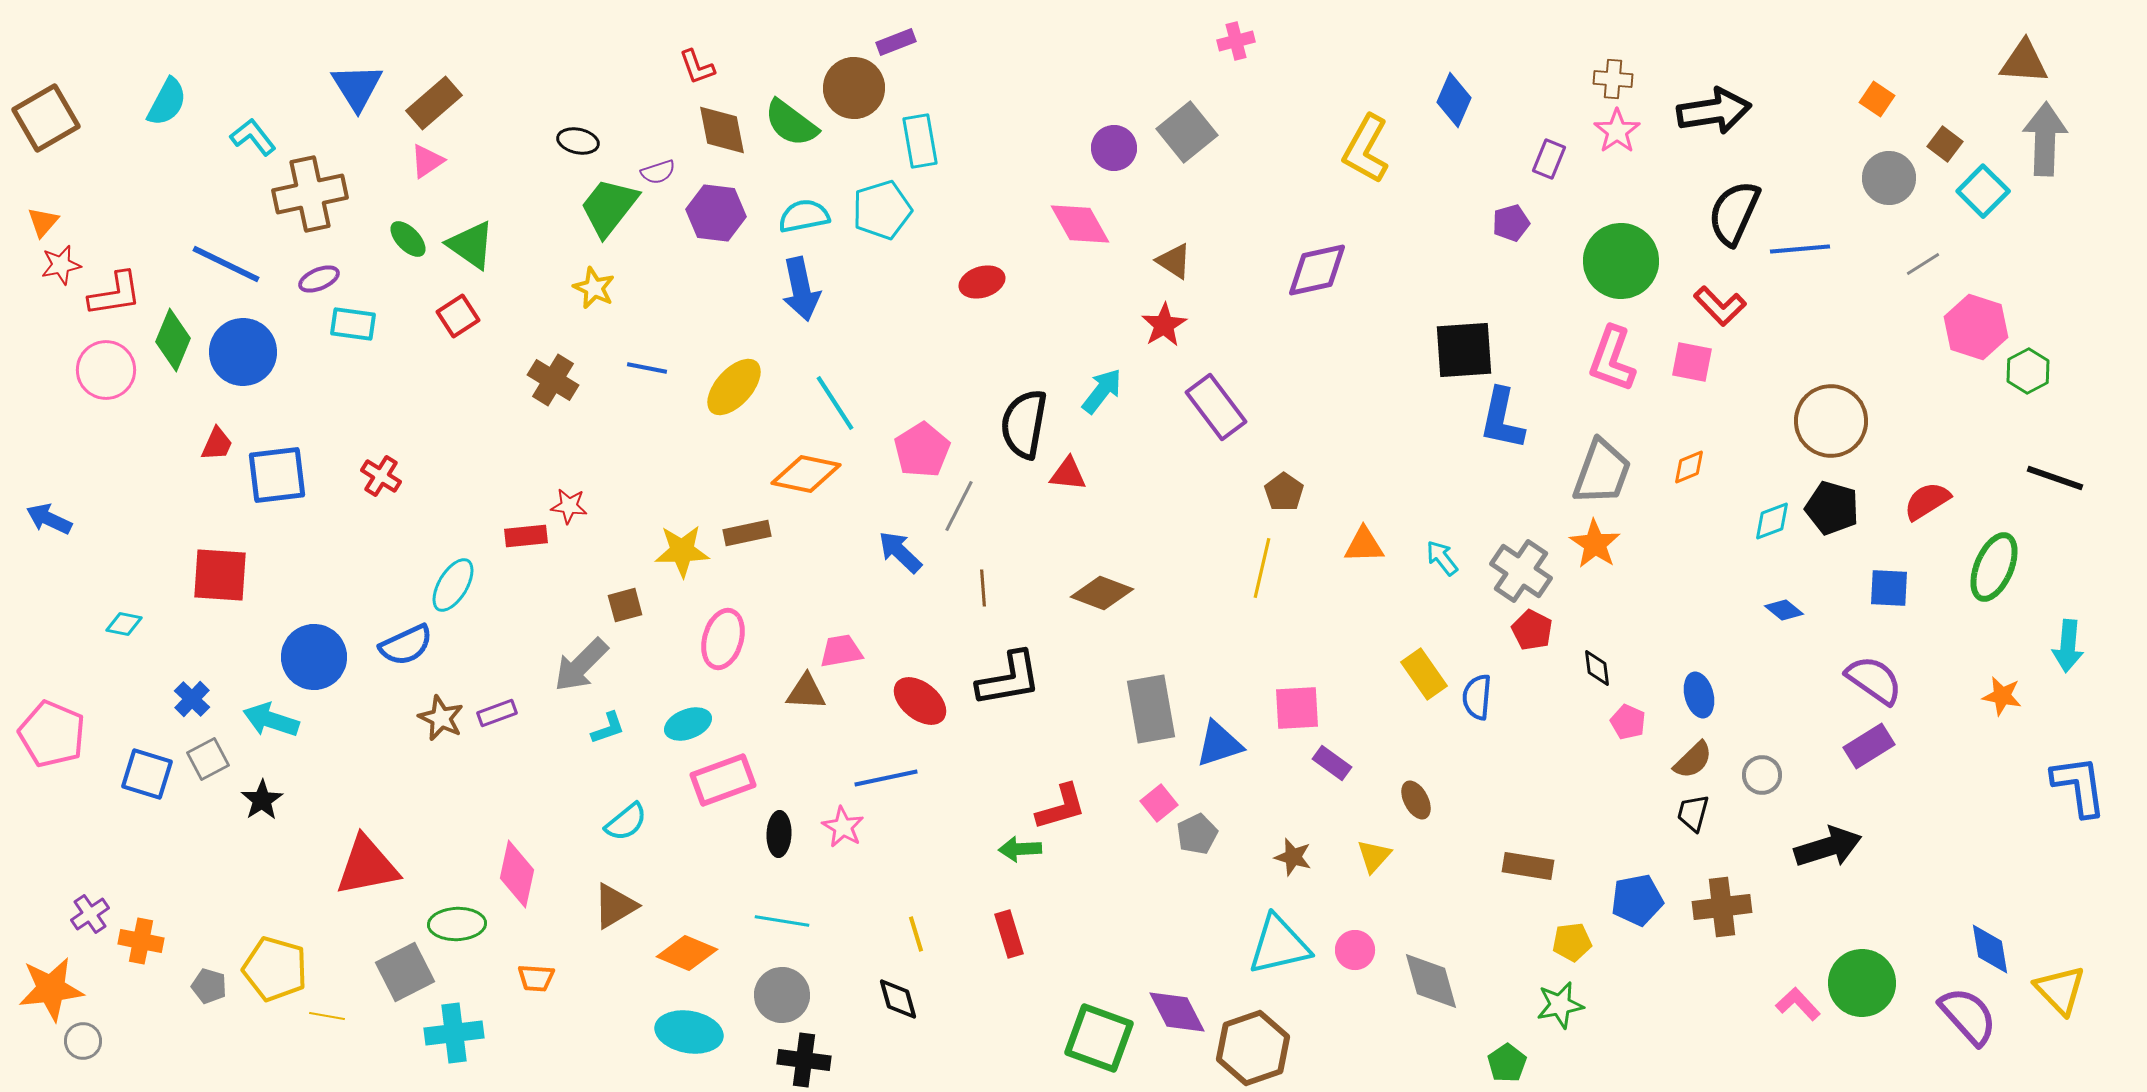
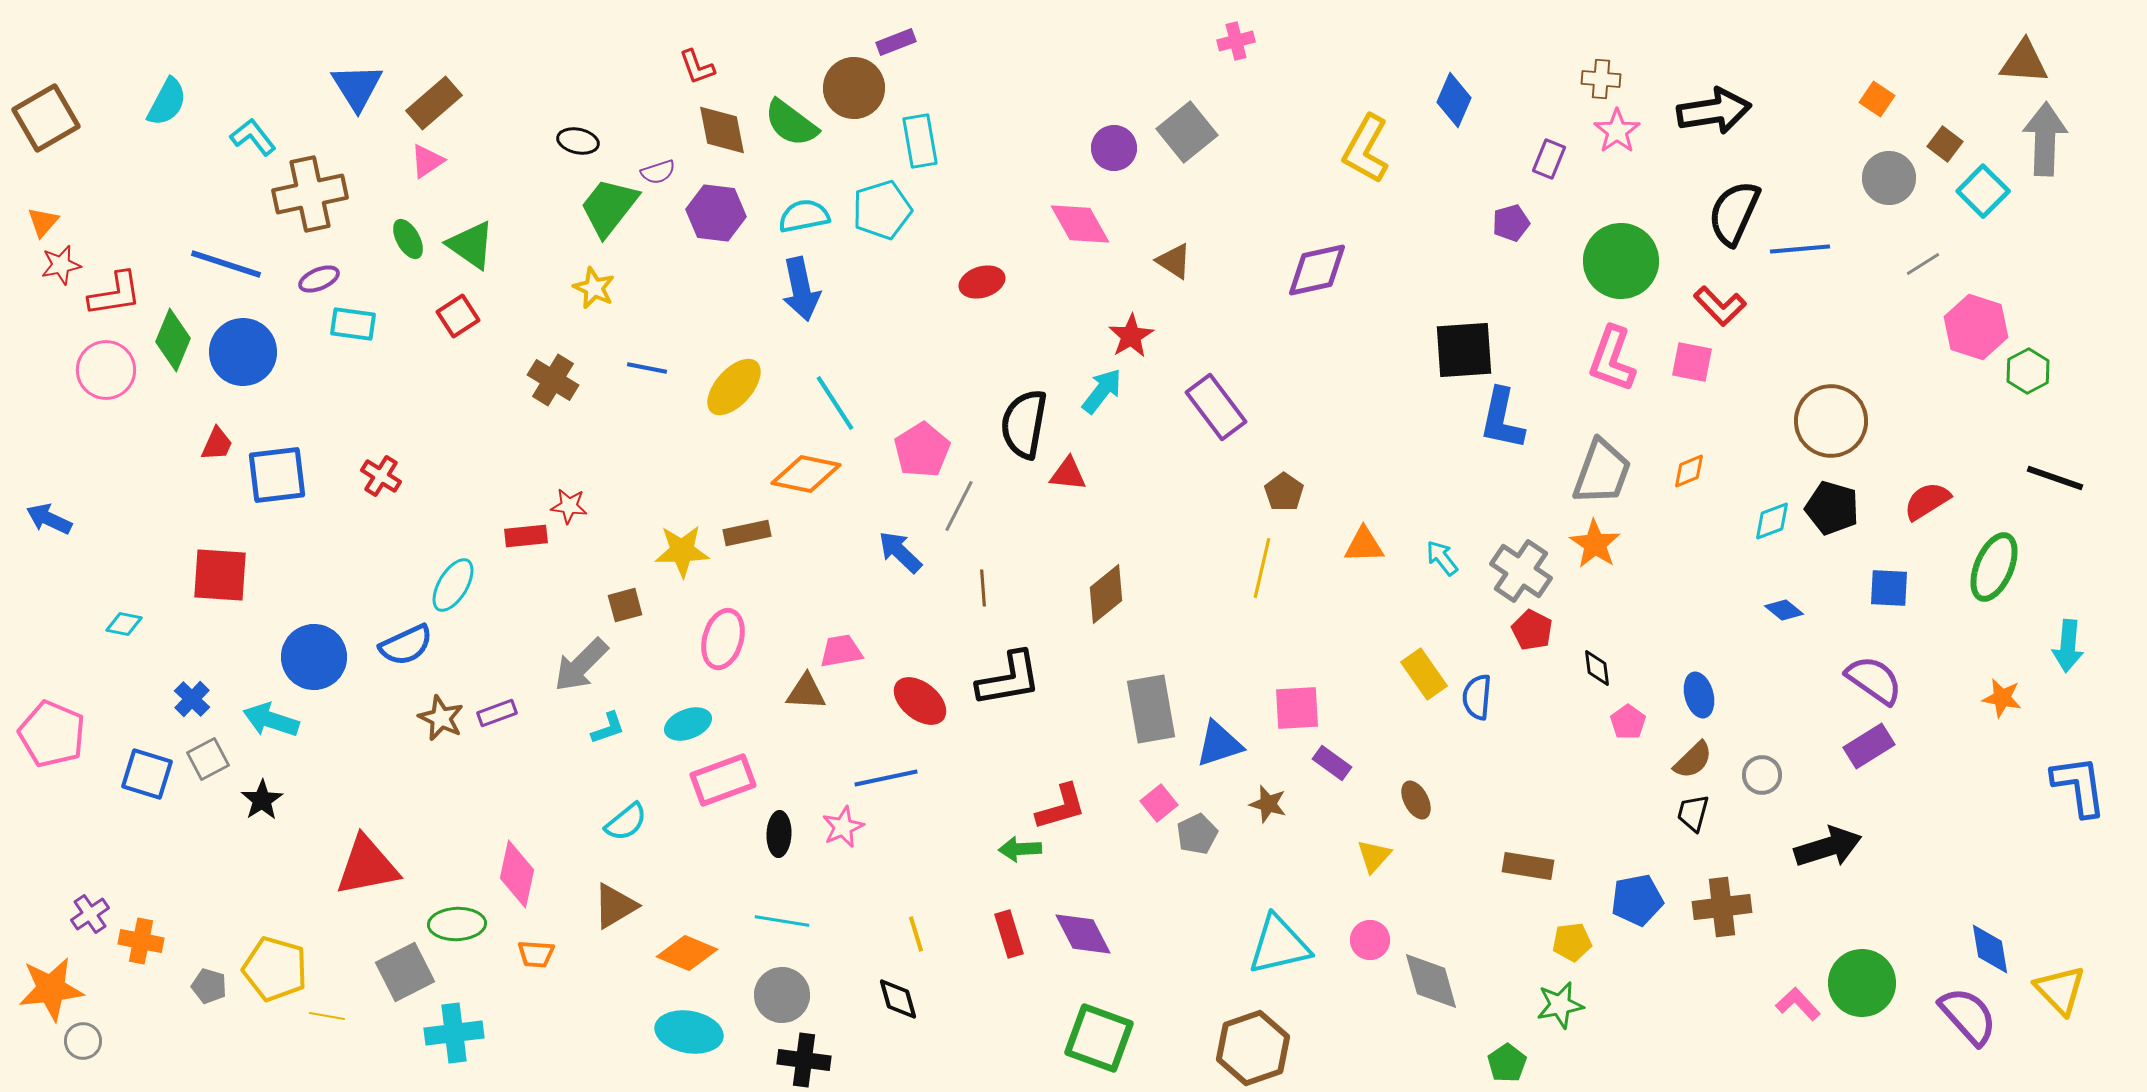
brown cross at (1613, 79): moved 12 px left
green ellipse at (408, 239): rotated 15 degrees clockwise
blue line at (226, 264): rotated 8 degrees counterclockwise
red star at (1164, 325): moved 33 px left, 11 px down
orange diamond at (1689, 467): moved 4 px down
brown diamond at (1102, 593): moved 4 px right, 1 px down; rotated 60 degrees counterclockwise
orange star at (2002, 696): moved 2 px down
pink pentagon at (1628, 722): rotated 12 degrees clockwise
pink star at (843, 827): rotated 18 degrees clockwise
brown star at (1293, 857): moved 25 px left, 53 px up
pink circle at (1355, 950): moved 15 px right, 10 px up
orange trapezoid at (536, 978): moved 24 px up
purple diamond at (1177, 1012): moved 94 px left, 78 px up
